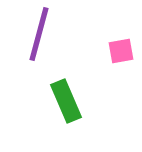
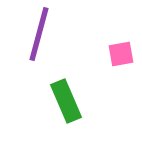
pink square: moved 3 px down
